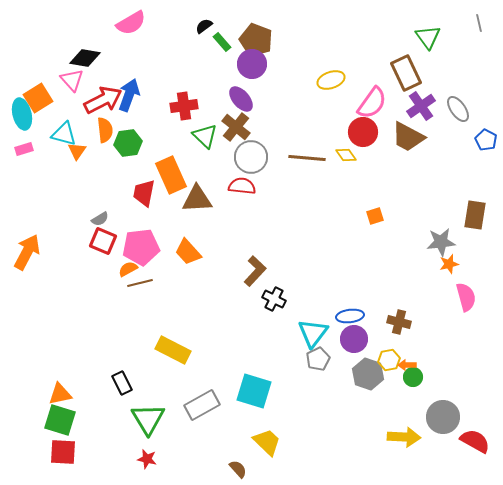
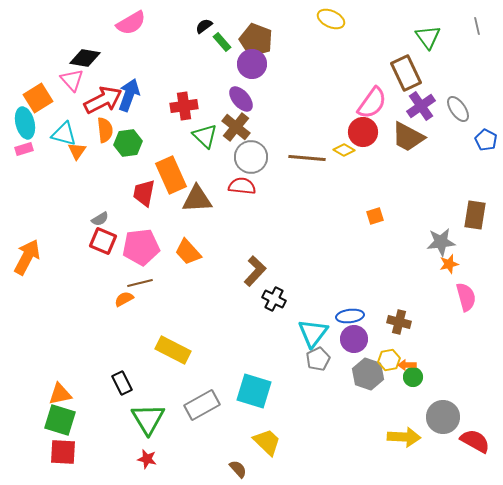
gray line at (479, 23): moved 2 px left, 3 px down
yellow ellipse at (331, 80): moved 61 px up; rotated 44 degrees clockwise
cyan ellipse at (22, 114): moved 3 px right, 9 px down
yellow diamond at (346, 155): moved 2 px left, 5 px up; rotated 25 degrees counterclockwise
orange arrow at (27, 252): moved 5 px down
orange semicircle at (128, 269): moved 4 px left, 30 px down
